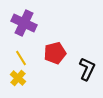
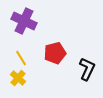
purple cross: moved 2 px up
